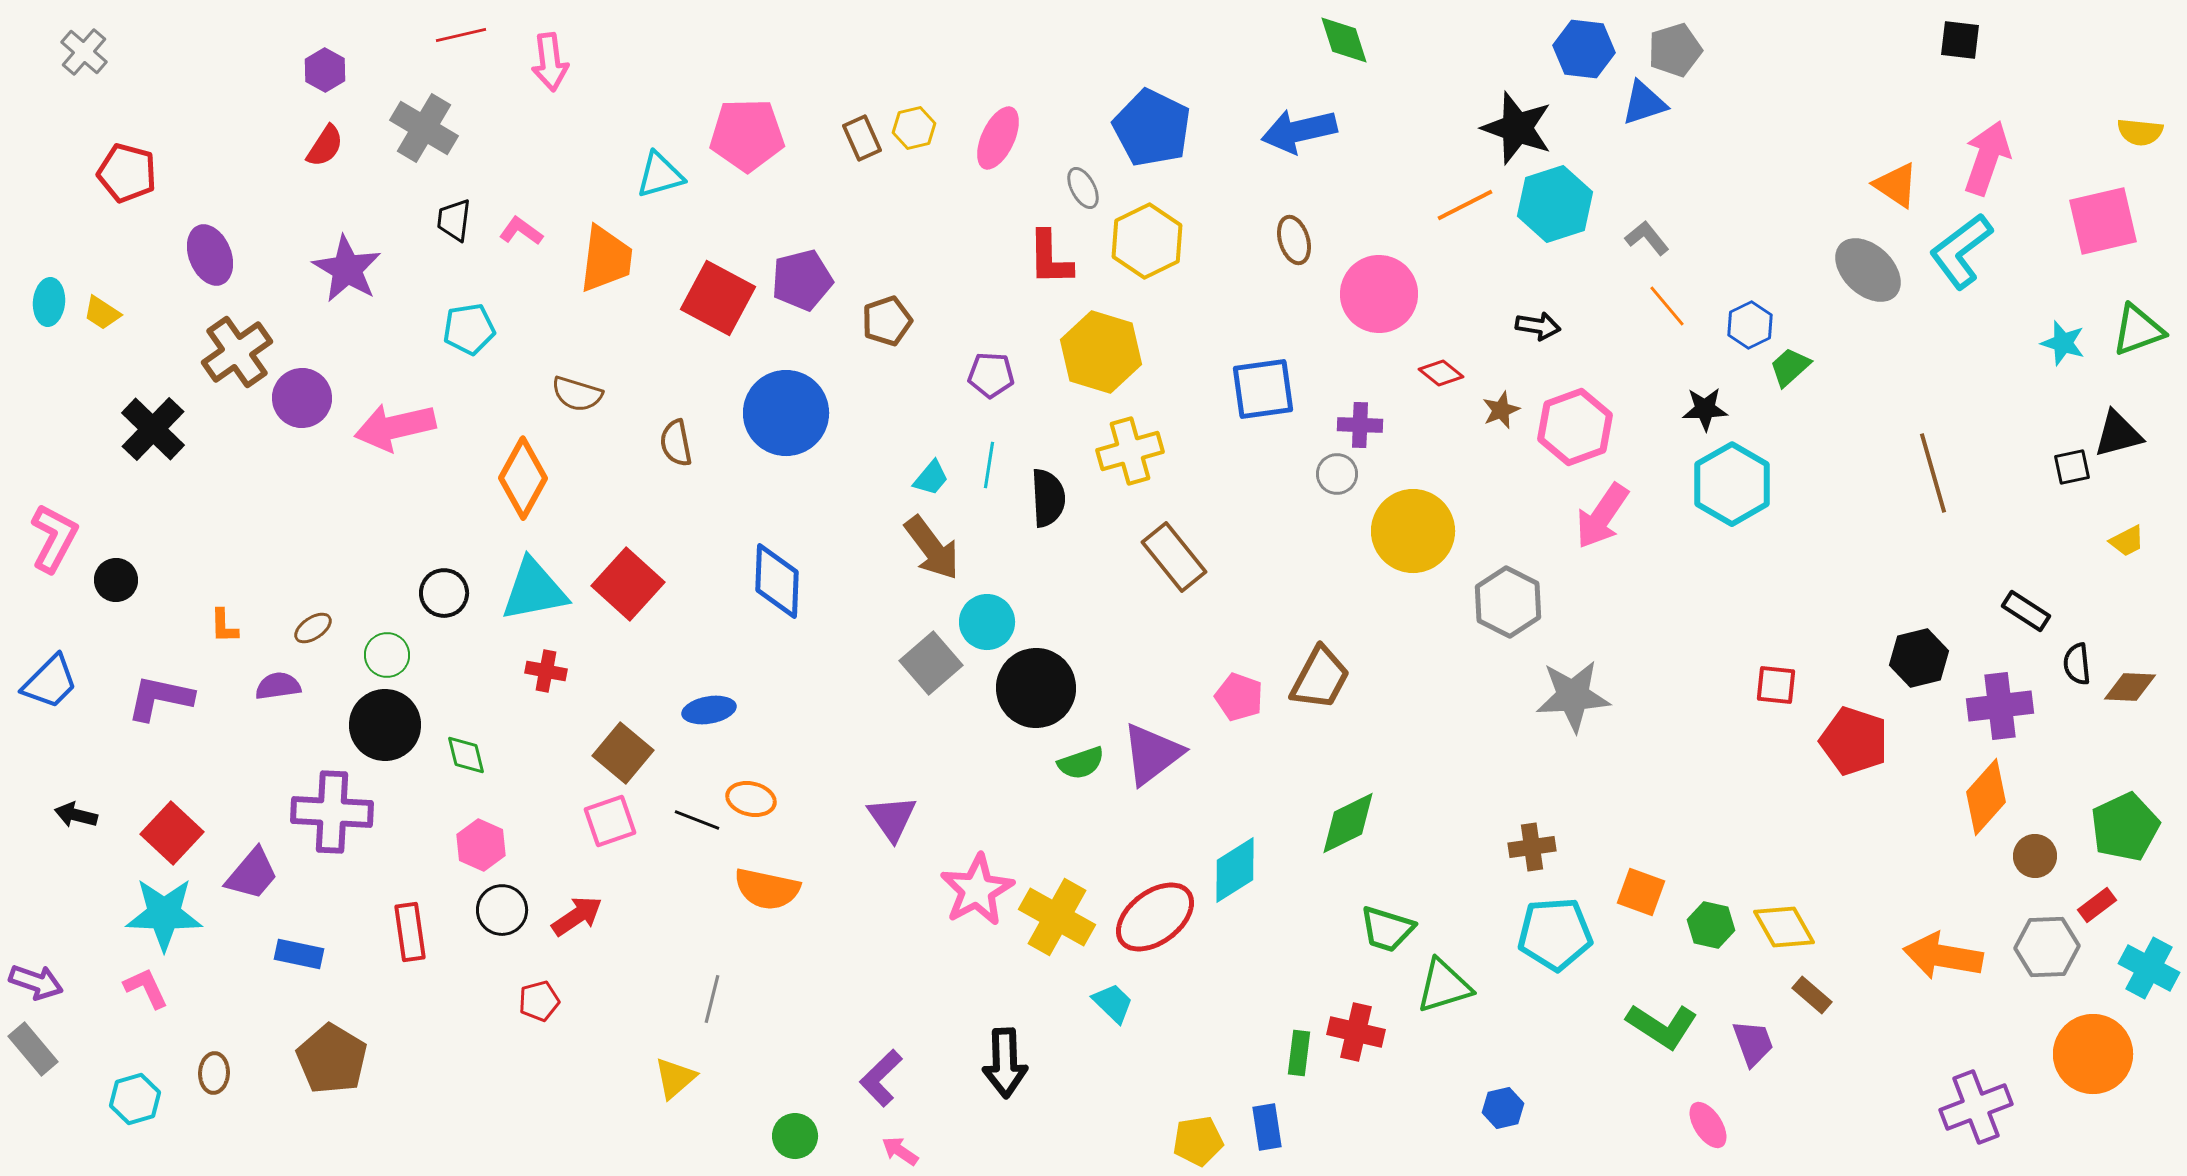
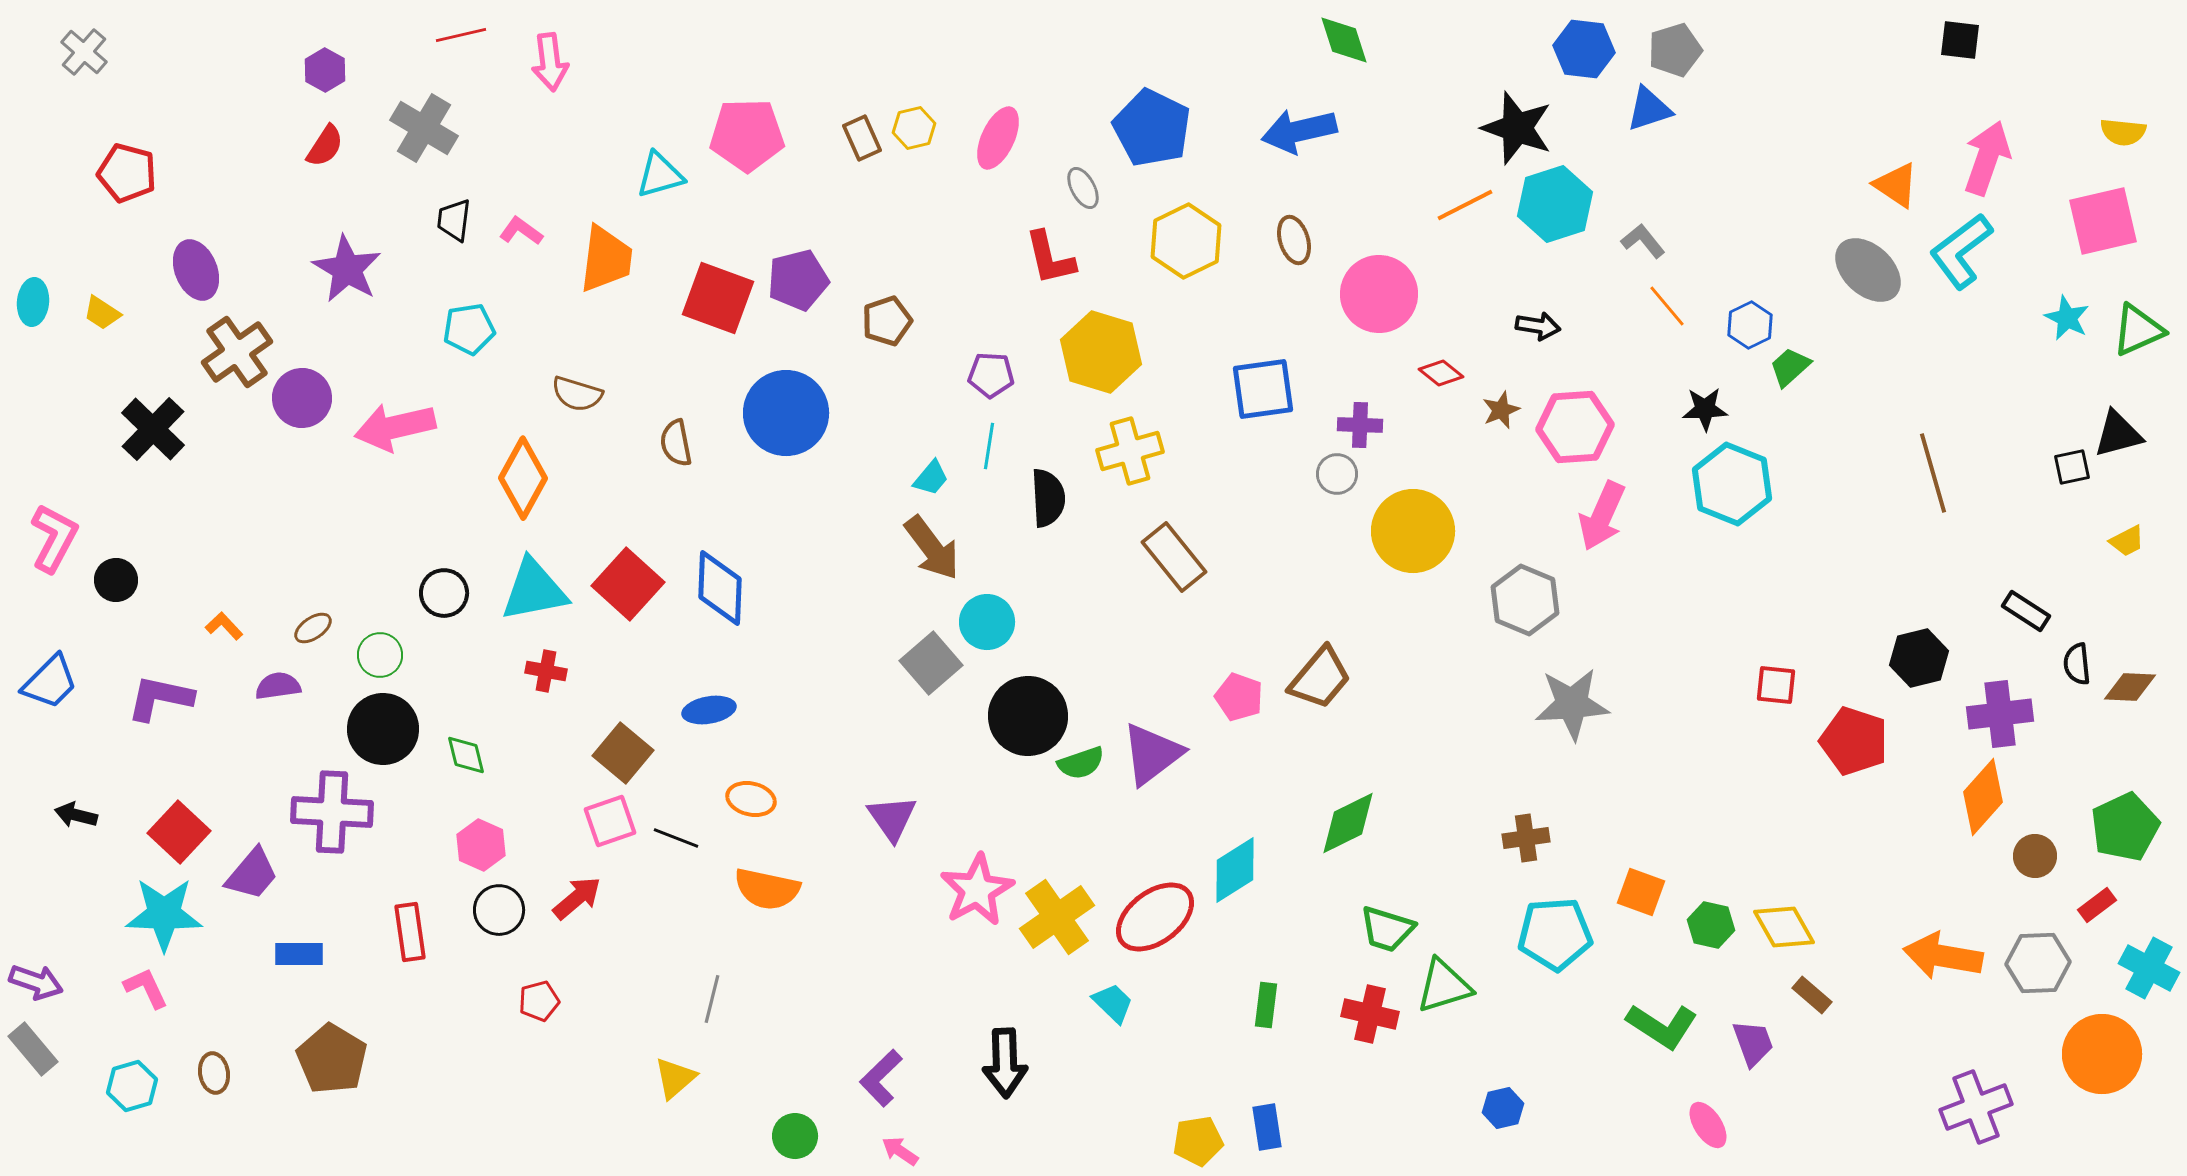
blue triangle at (1644, 103): moved 5 px right, 6 px down
yellow semicircle at (2140, 132): moved 17 px left
gray L-shape at (1647, 238): moved 4 px left, 3 px down
yellow hexagon at (1147, 241): moved 39 px right
purple ellipse at (210, 255): moved 14 px left, 15 px down
red L-shape at (1050, 258): rotated 12 degrees counterclockwise
purple pentagon at (802, 280): moved 4 px left
red square at (718, 298): rotated 8 degrees counterclockwise
cyan ellipse at (49, 302): moved 16 px left
green triangle at (2138, 330): rotated 4 degrees counterclockwise
cyan star at (2063, 343): moved 4 px right, 25 px up; rotated 9 degrees clockwise
pink hexagon at (1575, 427): rotated 16 degrees clockwise
cyan line at (989, 465): moved 19 px up
cyan hexagon at (1732, 484): rotated 8 degrees counterclockwise
pink arrow at (1602, 516): rotated 10 degrees counterclockwise
blue diamond at (777, 581): moved 57 px left, 7 px down
gray hexagon at (1508, 602): moved 17 px right, 2 px up; rotated 4 degrees counterclockwise
orange L-shape at (224, 626): rotated 138 degrees clockwise
green circle at (387, 655): moved 7 px left
brown trapezoid at (1320, 678): rotated 12 degrees clockwise
black circle at (1036, 688): moved 8 px left, 28 px down
gray star at (1573, 696): moved 1 px left, 8 px down
purple cross at (2000, 706): moved 8 px down
black circle at (385, 725): moved 2 px left, 4 px down
orange diamond at (1986, 797): moved 3 px left
black line at (697, 820): moved 21 px left, 18 px down
red square at (172, 833): moved 7 px right, 1 px up
brown cross at (1532, 847): moved 6 px left, 9 px up
black circle at (502, 910): moved 3 px left
red arrow at (577, 916): moved 18 px up; rotated 6 degrees counterclockwise
yellow cross at (1057, 917): rotated 26 degrees clockwise
gray hexagon at (2047, 947): moved 9 px left, 16 px down
blue rectangle at (299, 954): rotated 12 degrees counterclockwise
red cross at (1356, 1032): moved 14 px right, 18 px up
green rectangle at (1299, 1053): moved 33 px left, 48 px up
orange circle at (2093, 1054): moved 9 px right
brown ellipse at (214, 1073): rotated 12 degrees counterclockwise
cyan hexagon at (135, 1099): moved 3 px left, 13 px up
